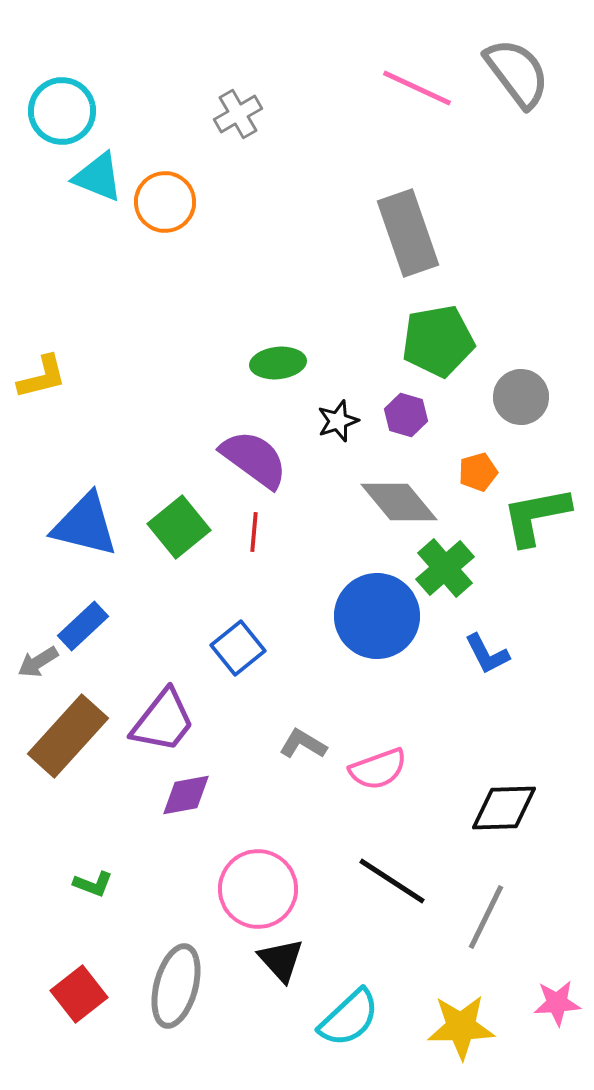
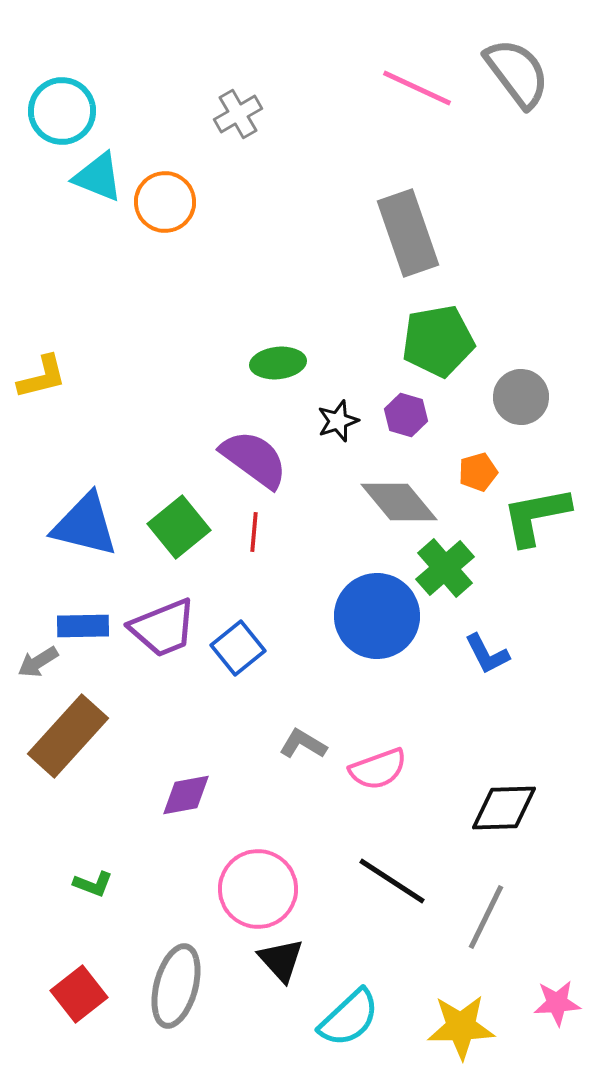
blue rectangle at (83, 626): rotated 42 degrees clockwise
purple trapezoid at (163, 721): moved 93 px up; rotated 30 degrees clockwise
